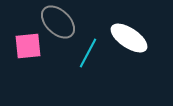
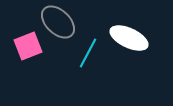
white ellipse: rotated 9 degrees counterclockwise
pink square: rotated 16 degrees counterclockwise
